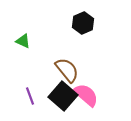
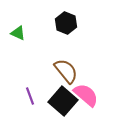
black hexagon: moved 17 px left; rotated 15 degrees counterclockwise
green triangle: moved 5 px left, 8 px up
brown semicircle: moved 1 px left, 1 px down
black square: moved 5 px down
